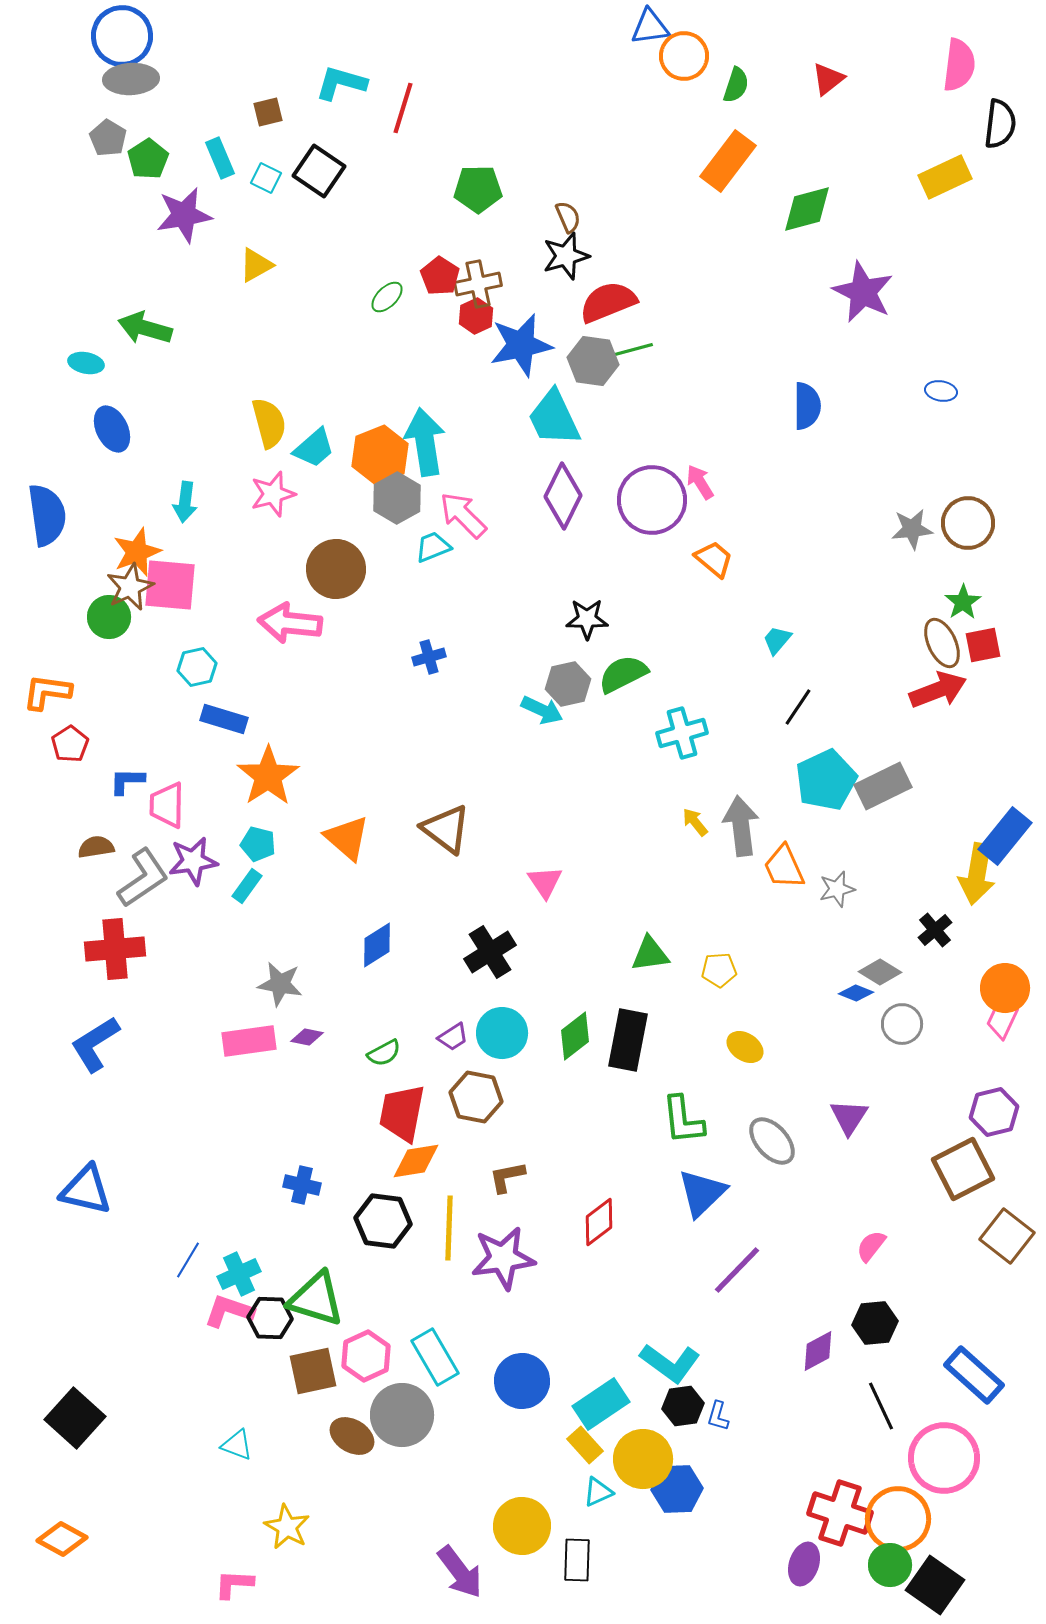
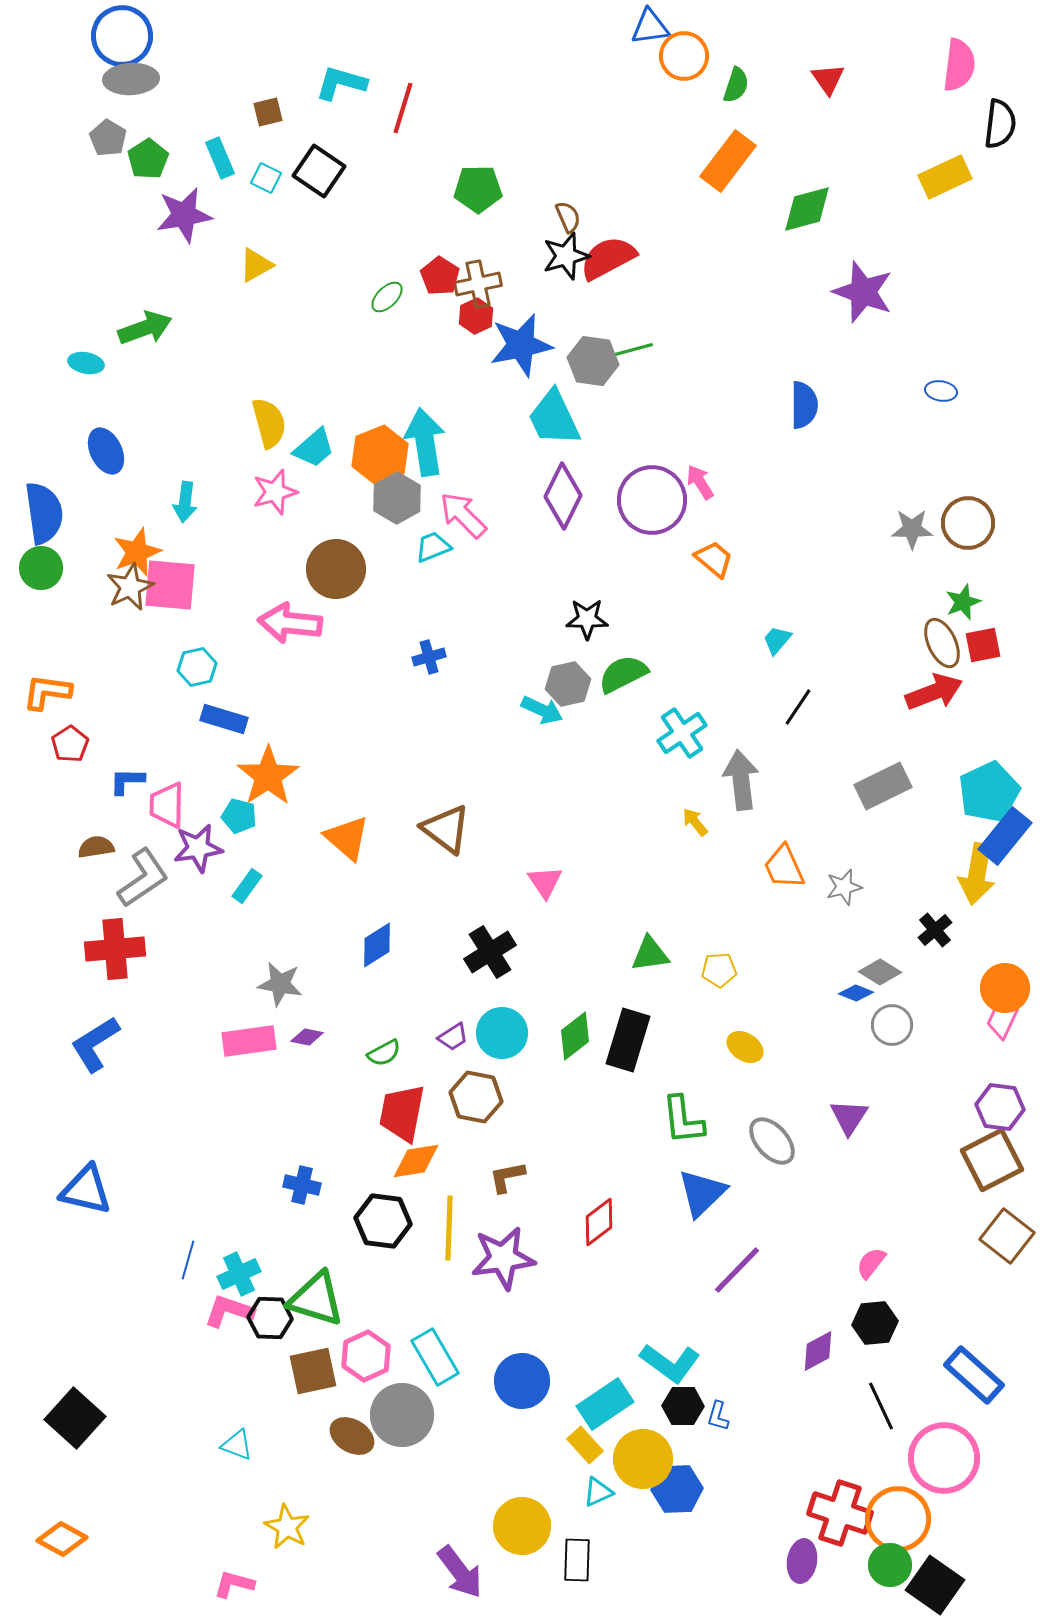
red triangle at (828, 79): rotated 27 degrees counterclockwise
purple star at (863, 292): rotated 6 degrees counterclockwise
red semicircle at (608, 302): moved 44 px up; rotated 6 degrees counterclockwise
green arrow at (145, 328): rotated 144 degrees clockwise
blue semicircle at (807, 406): moved 3 px left, 1 px up
blue ellipse at (112, 429): moved 6 px left, 22 px down
pink star at (273, 494): moved 2 px right, 2 px up
blue semicircle at (47, 515): moved 3 px left, 2 px up
gray star at (912, 529): rotated 6 degrees clockwise
green star at (963, 602): rotated 12 degrees clockwise
green circle at (109, 617): moved 68 px left, 49 px up
red arrow at (938, 690): moved 4 px left, 2 px down
cyan cross at (682, 733): rotated 18 degrees counterclockwise
cyan pentagon at (826, 780): moved 163 px right, 12 px down
gray arrow at (741, 826): moved 46 px up
cyan pentagon at (258, 844): moved 19 px left, 28 px up
purple star at (193, 861): moved 5 px right, 13 px up
gray star at (837, 889): moved 7 px right, 2 px up
gray circle at (902, 1024): moved 10 px left, 1 px down
black rectangle at (628, 1040): rotated 6 degrees clockwise
purple hexagon at (994, 1112): moved 6 px right, 5 px up; rotated 21 degrees clockwise
brown square at (963, 1169): moved 29 px right, 9 px up
pink semicircle at (871, 1246): moved 17 px down
blue line at (188, 1260): rotated 15 degrees counterclockwise
cyan rectangle at (601, 1404): moved 4 px right
black hexagon at (683, 1406): rotated 9 degrees clockwise
purple ellipse at (804, 1564): moved 2 px left, 3 px up; rotated 9 degrees counterclockwise
pink L-shape at (234, 1584): rotated 12 degrees clockwise
